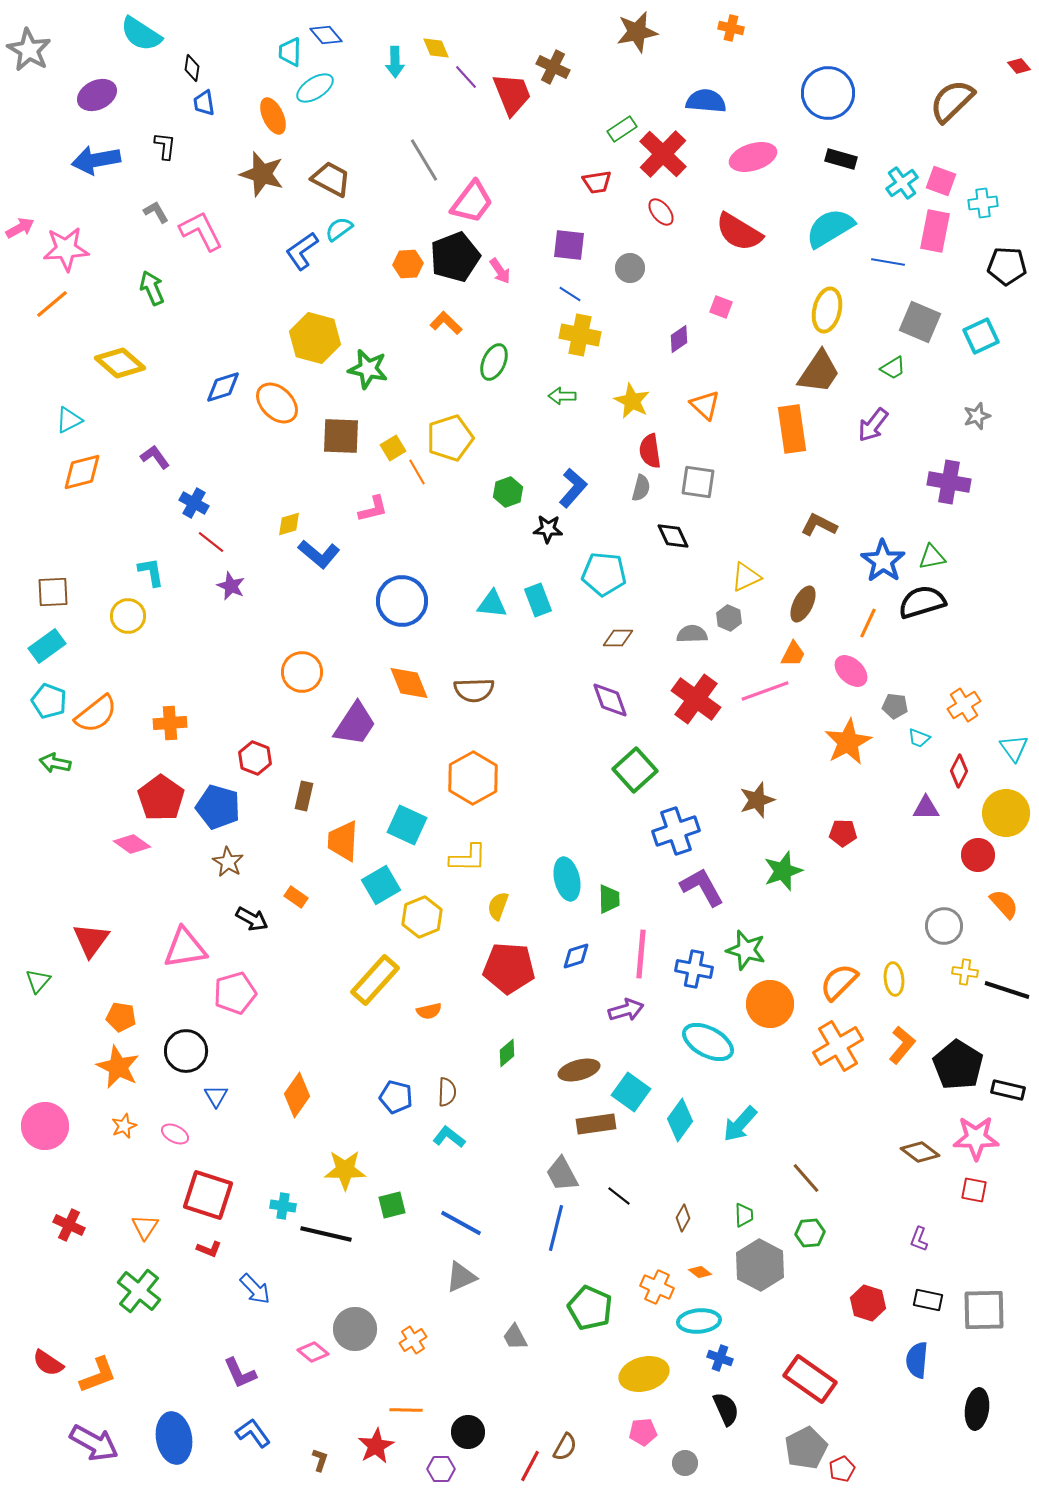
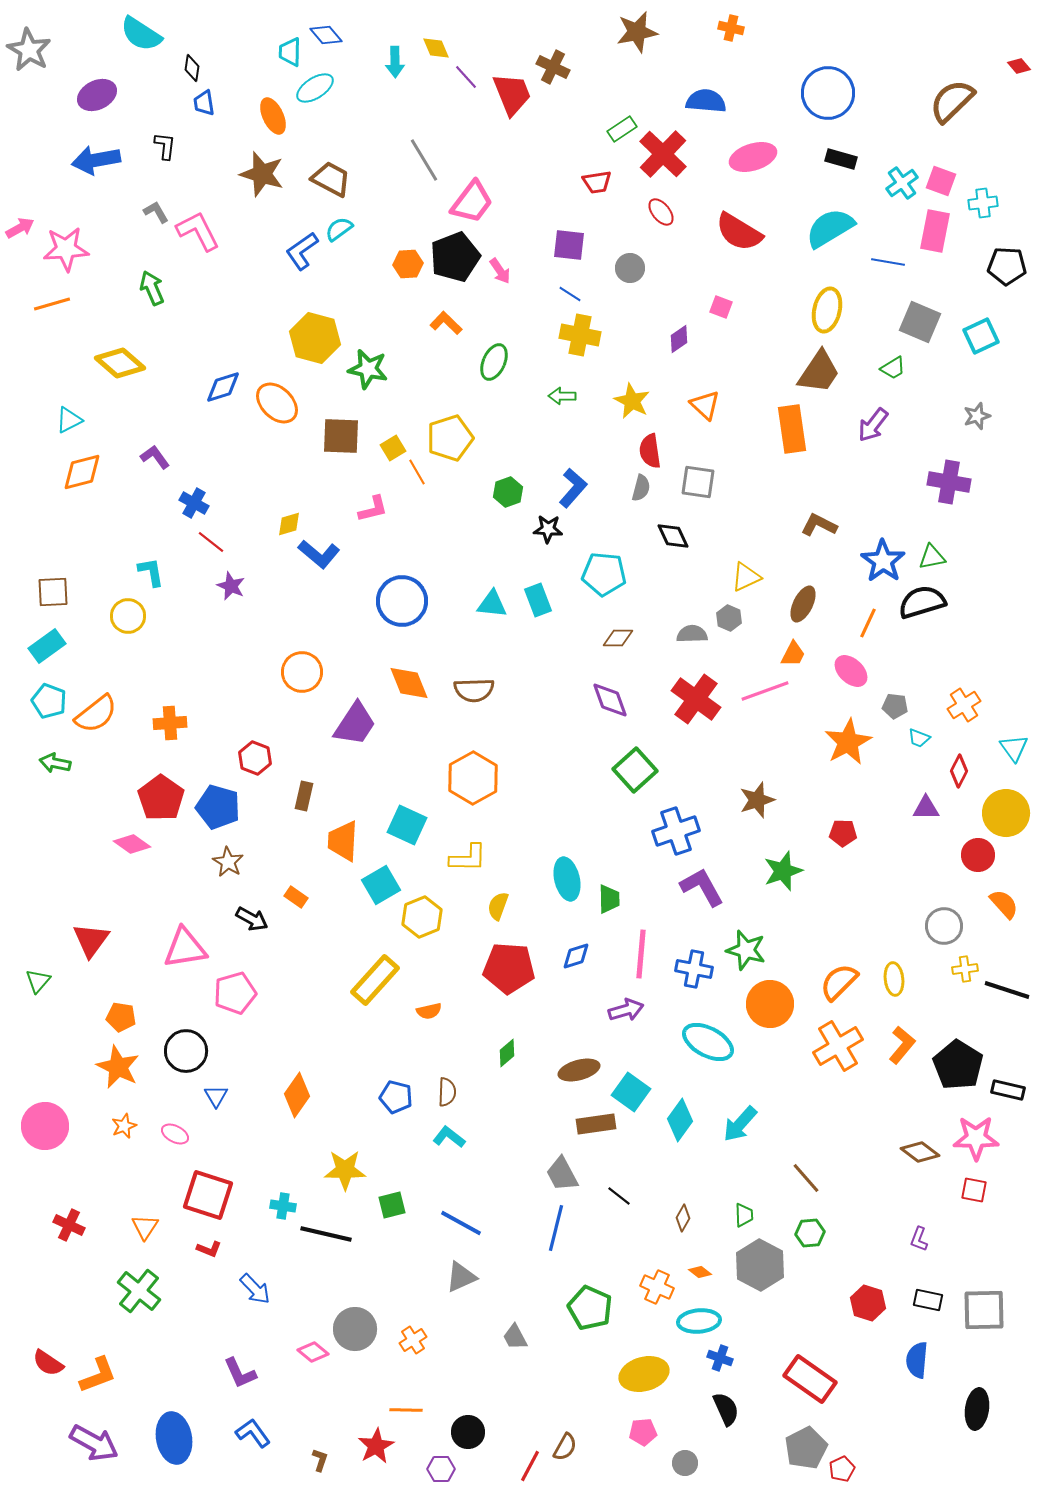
pink L-shape at (201, 231): moved 3 px left
orange line at (52, 304): rotated 24 degrees clockwise
yellow cross at (965, 972): moved 3 px up; rotated 15 degrees counterclockwise
